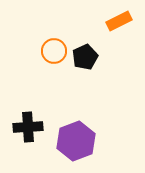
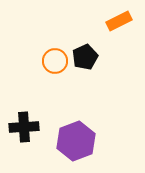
orange circle: moved 1 px right, 10 px down
black cross: moved 4 px left
